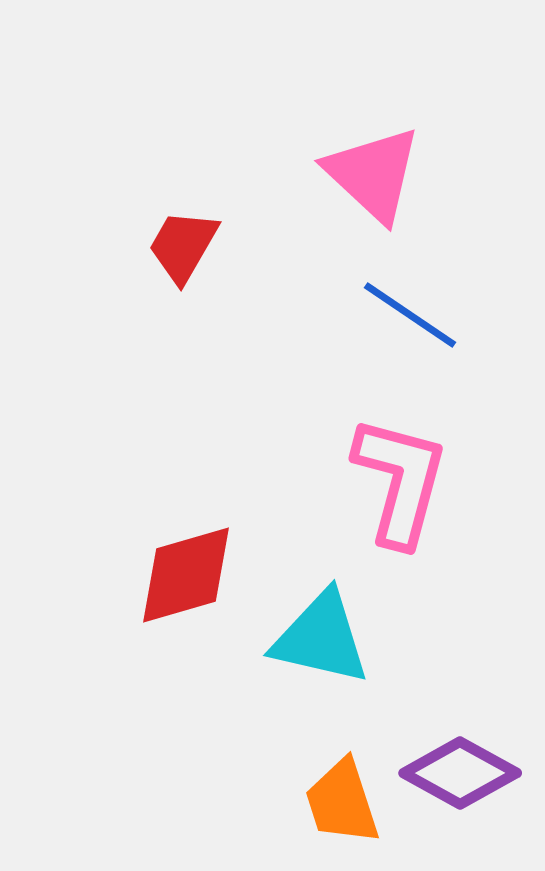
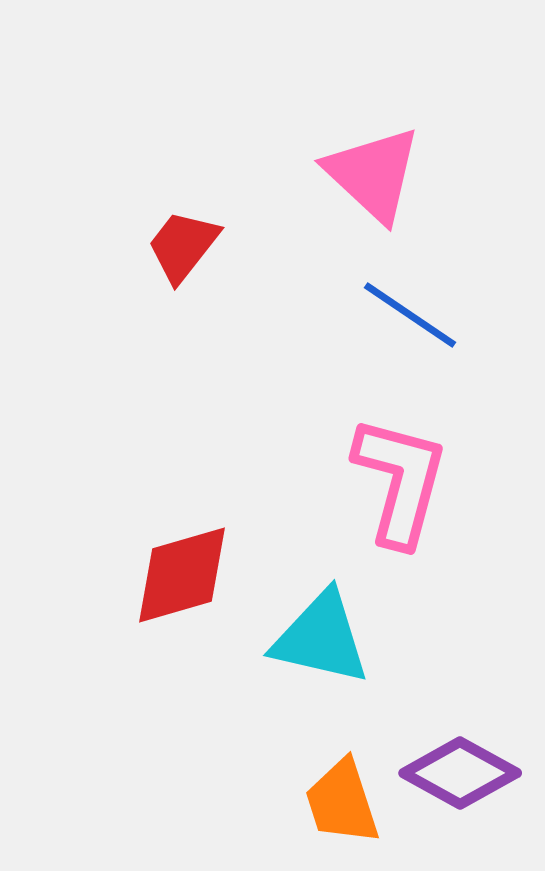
red trapezoid: rotated 8 degrees clockwise
red diamond: moved 4 px left
